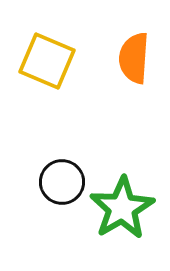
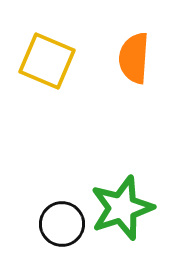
black circle: moved 42 px down
green star: rotated 12 degrees clockwise
